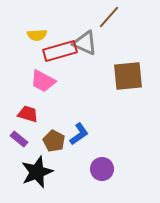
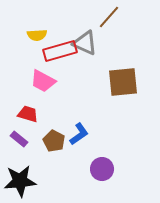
brown square: moved 5 px left, 6 px down
black star: moved 17 px left, 9 px down; rotated 16 degrees clockwise
